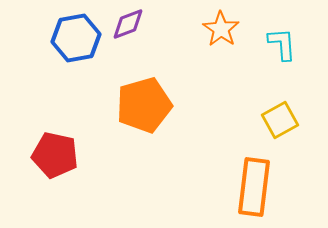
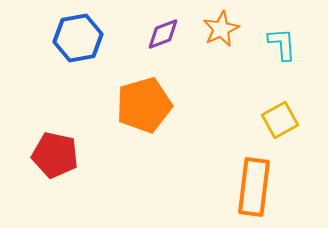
purple diamond: moved 35 px right, 10 px down
orange star: rotated 12 degrees clockwise
blue hexagon: moved 2 px right
